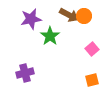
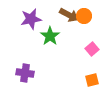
purple cross: rotated 24 degrees clockwise
